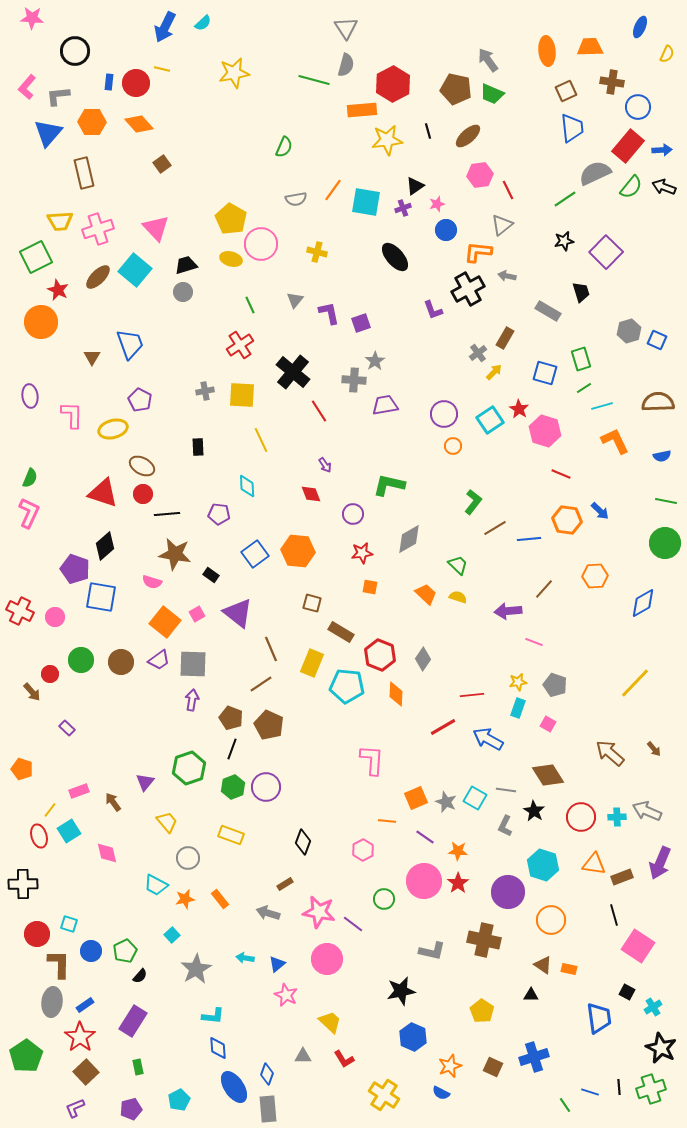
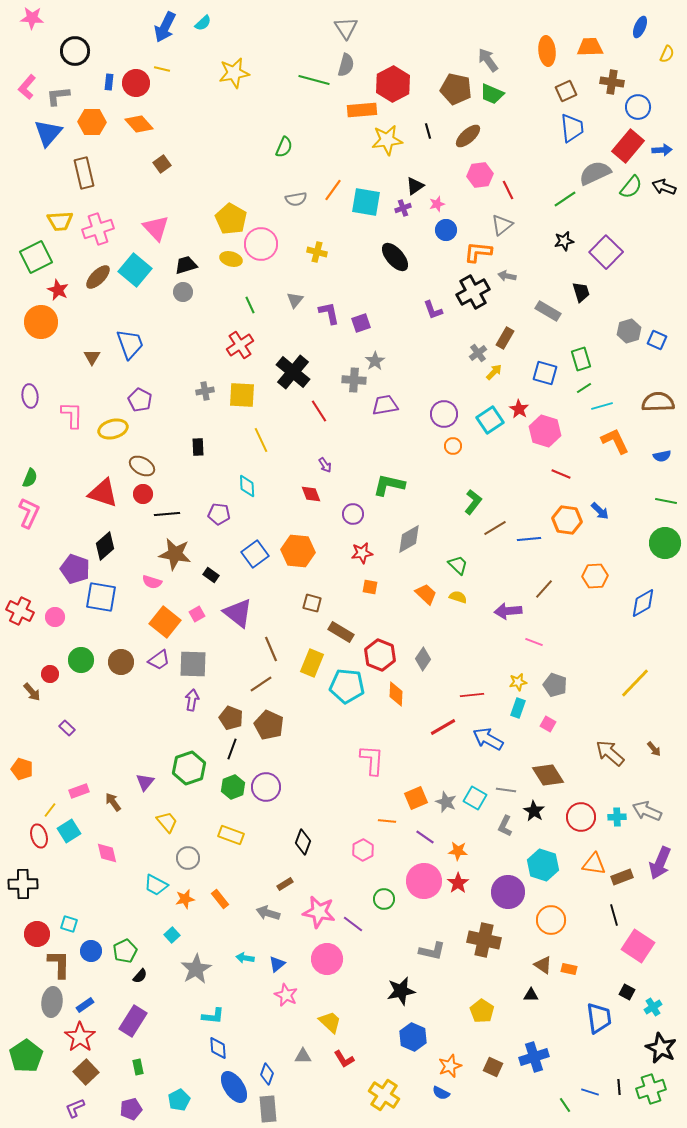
black cross at (468, 289): moved 5 px right, 3 px down
